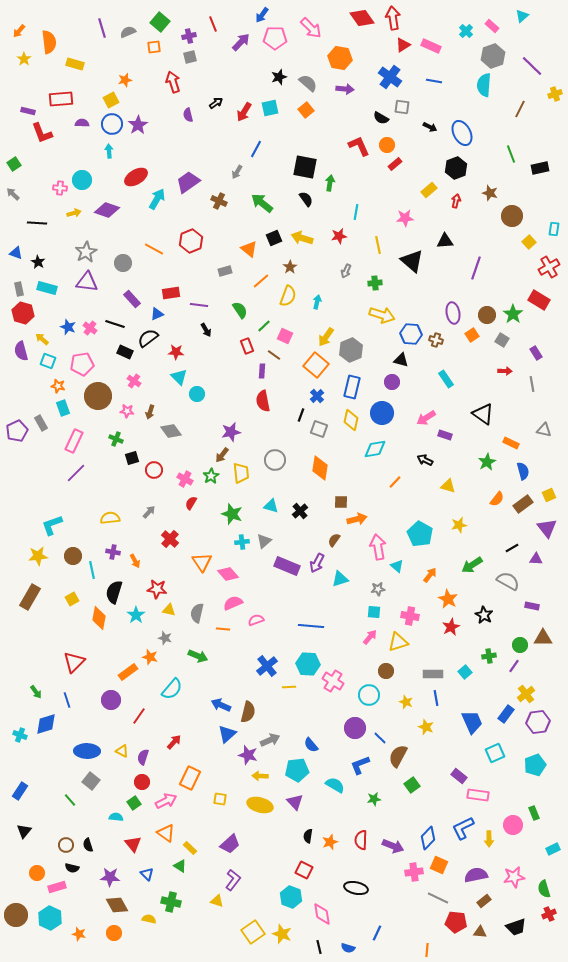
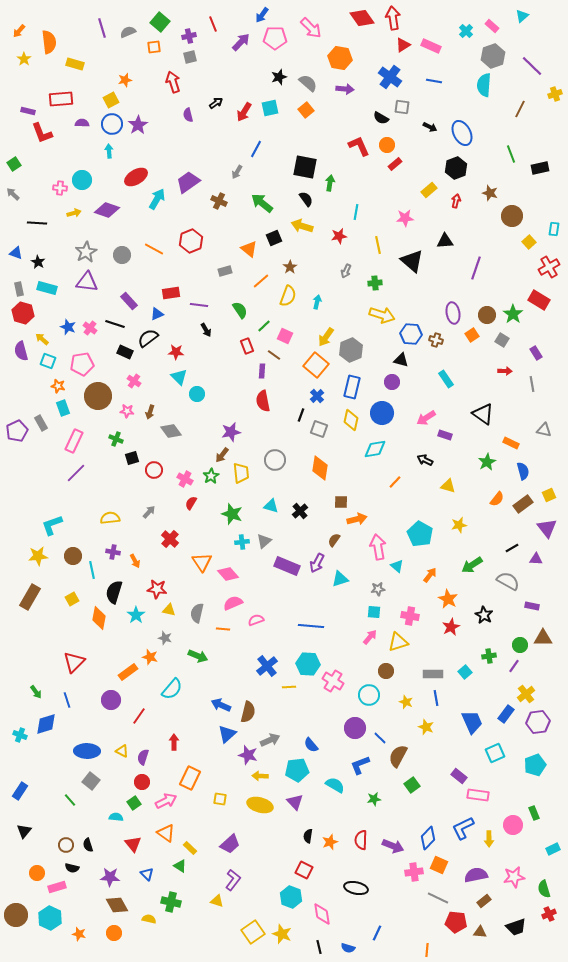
yellow arrow at (302, 238): moved 12 px up
gray circle at (123, 263): moved 1 px left, 8 px up
purple rectangle at (132, 299): moved 3 px left, 2 px down
red arrow at (174, 742): rotated 42 degrees counterclockwise
